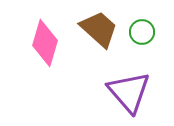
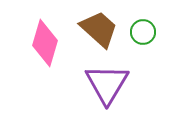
green circle: moved 1 px right
purple triangle: moved 22 px left, 8 px up; rotated 12 degrees clockwise
